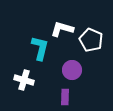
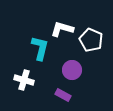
purple rectangle: moved 2 px left, 2 px up; rotated 63 degrees counterclockwise
